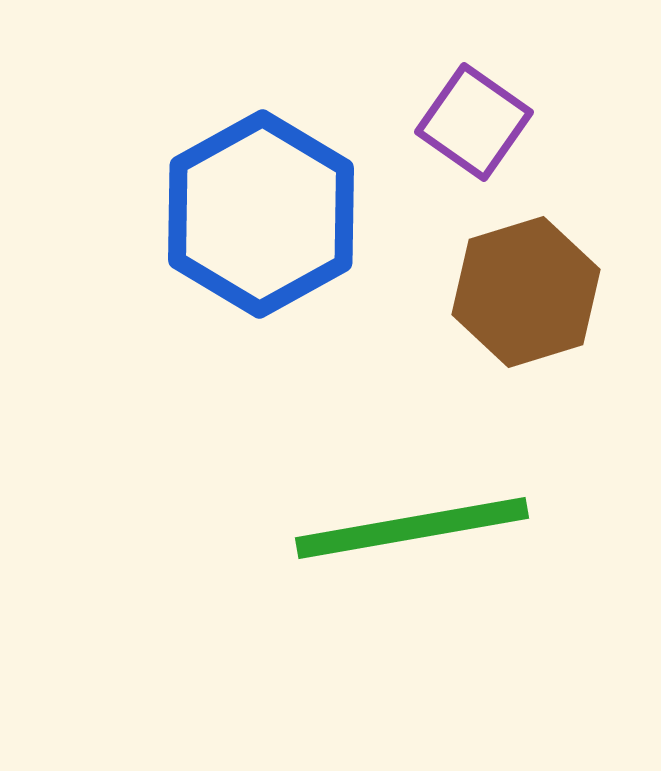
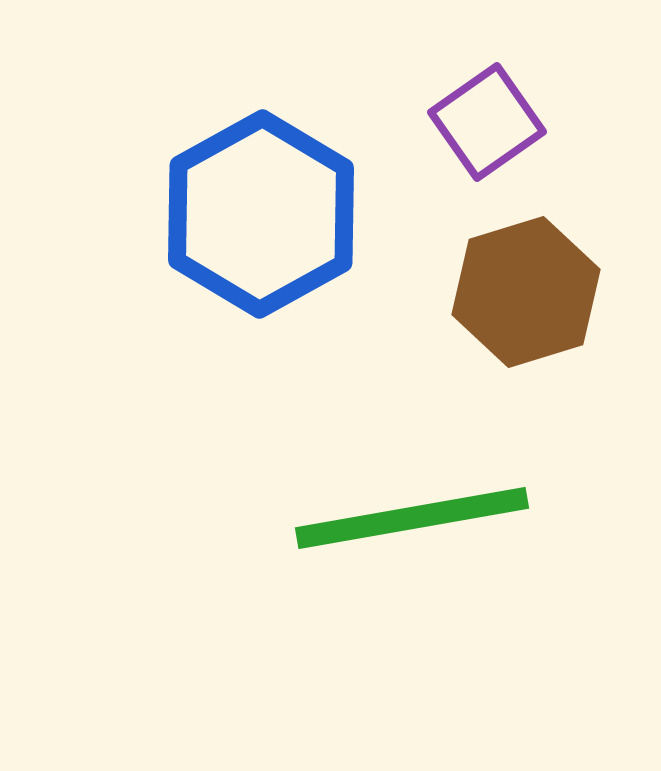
purple square: moved 13 px right; rotated 20 degrees clockwise
green line: moved 10 px up
